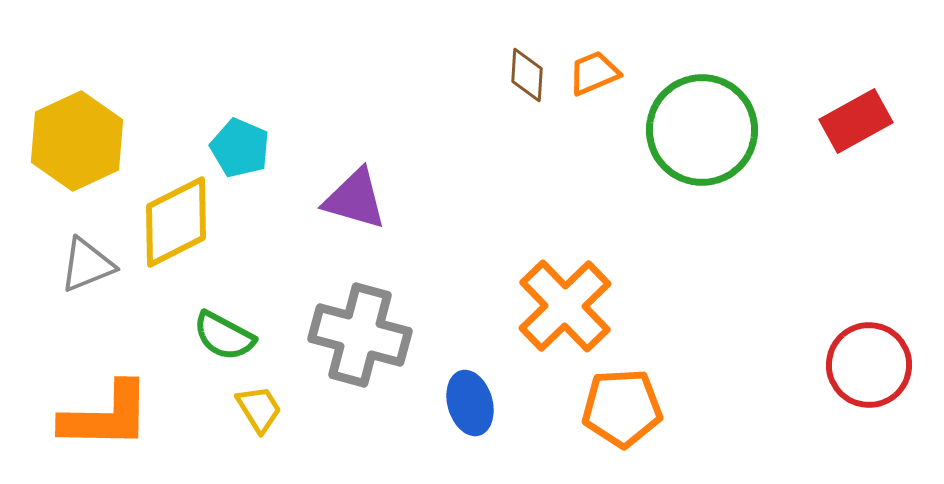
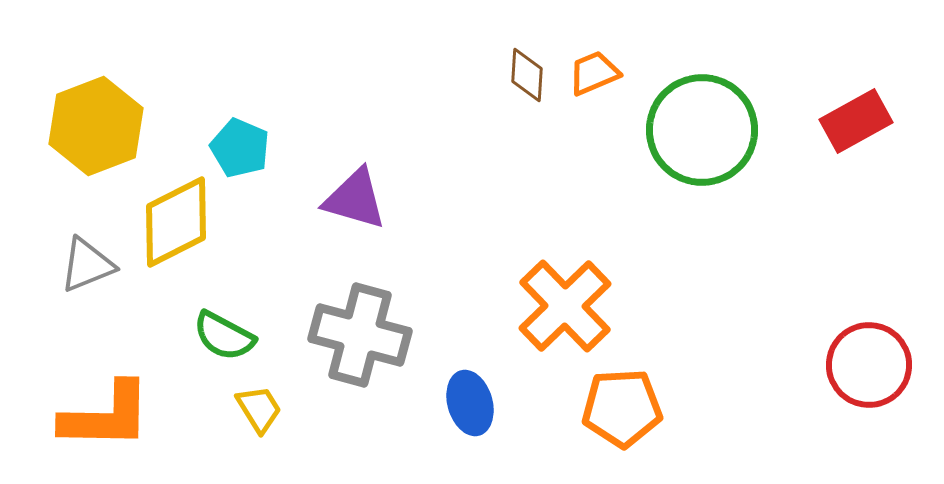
yellow hexagon: moved 19 px right, 15 px up; rotated 4 degrees clockwise
